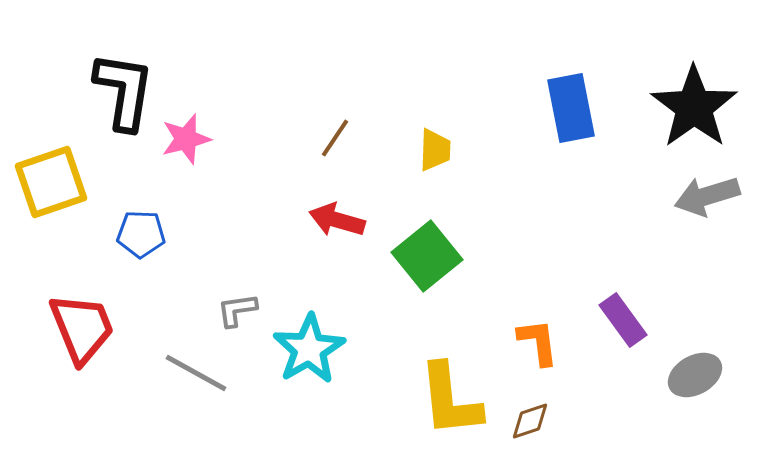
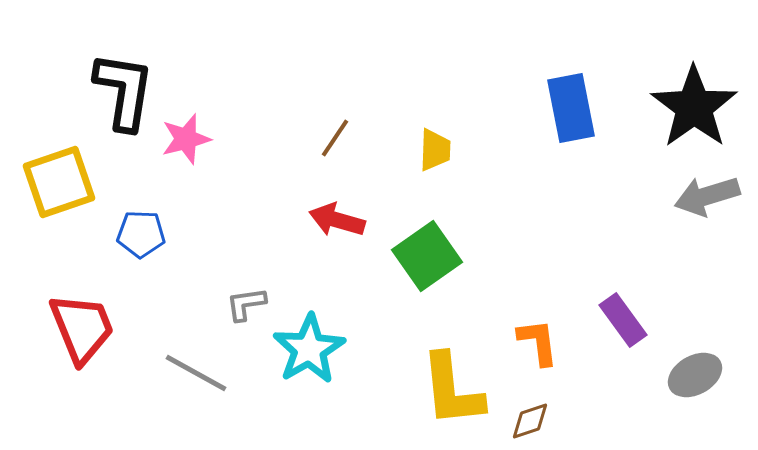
yellow square: moved 8 px right
green square: rotated 4 degrees clockwise
gray L-shape: moved 9 px right, 6 px up
yellow L-shape: moved 2 px right, 10 px up
